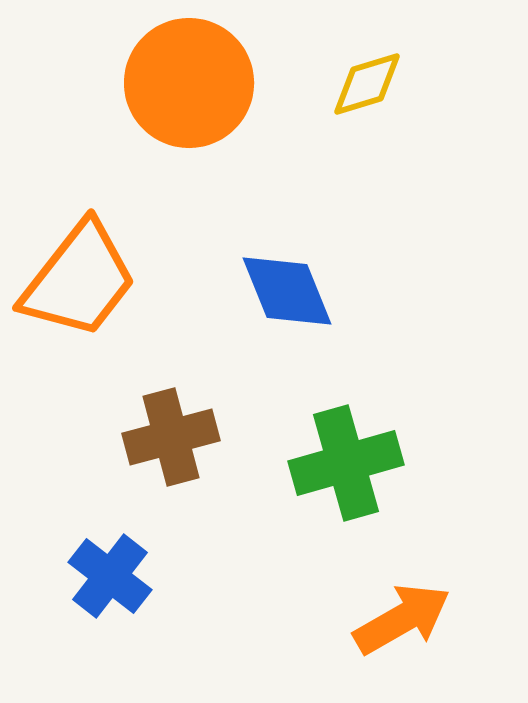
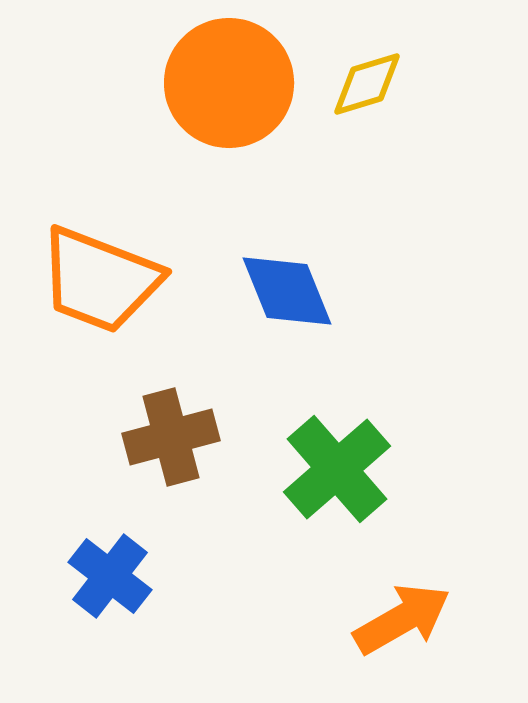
orange circle: moved 40 px right
orange trapezoid: moved 21 px right; rotated 73 degrees clockwise
green cross: moved 9 px left, 6 px down; rotated 25 degrees counterclockwise
